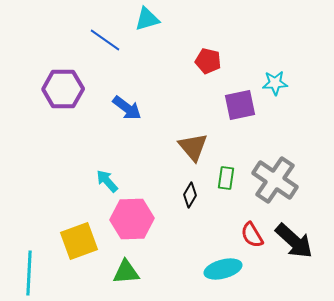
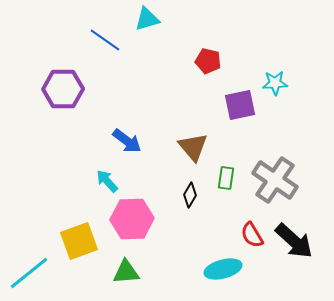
blue arrow: moved 33 px down
cyan line: rotated 48 degrees clockwise
